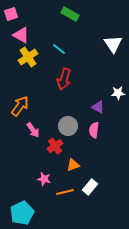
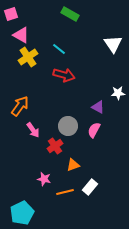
red arrow: moved 4 px up; rotated 90 degrees counterclockwise
pink semicircle: rotated 21 degrees clockwise
